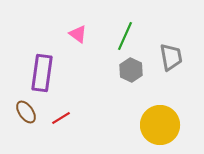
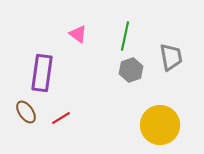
green line: rotated 12 degrees counterclockwise
gray hexagon: rotated 15 degrees clockwise
